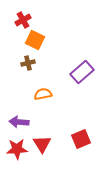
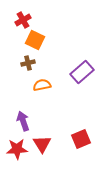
orange semicircle: moved 1 px left, 9 px up
purple arrow: moved 4 px right, 1 px up; rotated 66 degrees clockwise
